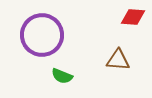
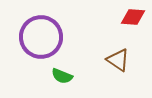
purple circle: moved 1 px left, 2 px down
brown triangle: rotated 30 degrees clockwise
